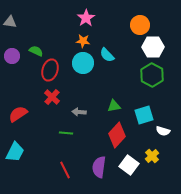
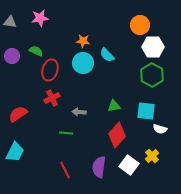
pink star: moved 46 px left; rotated 24 degrees clockwise
red cross: moved 1 px down; rotated 21 degrees clockwise
cyan square: moved 2 px right, 4 px up; rotated 24 degrees clockwise
white semicircle: moved 3 px left, 2 px up
